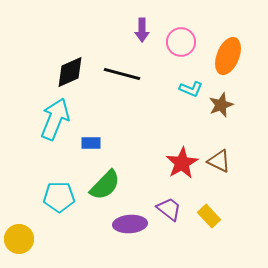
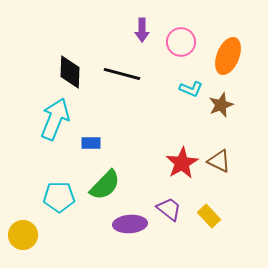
black diamond: rotated 64 degrees counterclockwise
yellow circle: moved 4 px right, 4 px up
